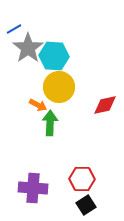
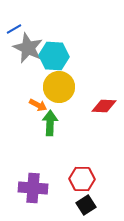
gray star: rotated 12 degrees counterclockwise
red diamond: moved 1 px left, 1 px down; rotated 15 degrees clockwise
